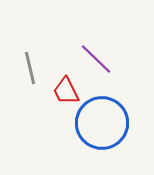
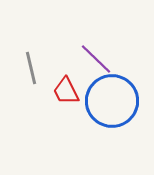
gray line: moved 1 px right
blue circle: moved 10 px right, 22 px up
